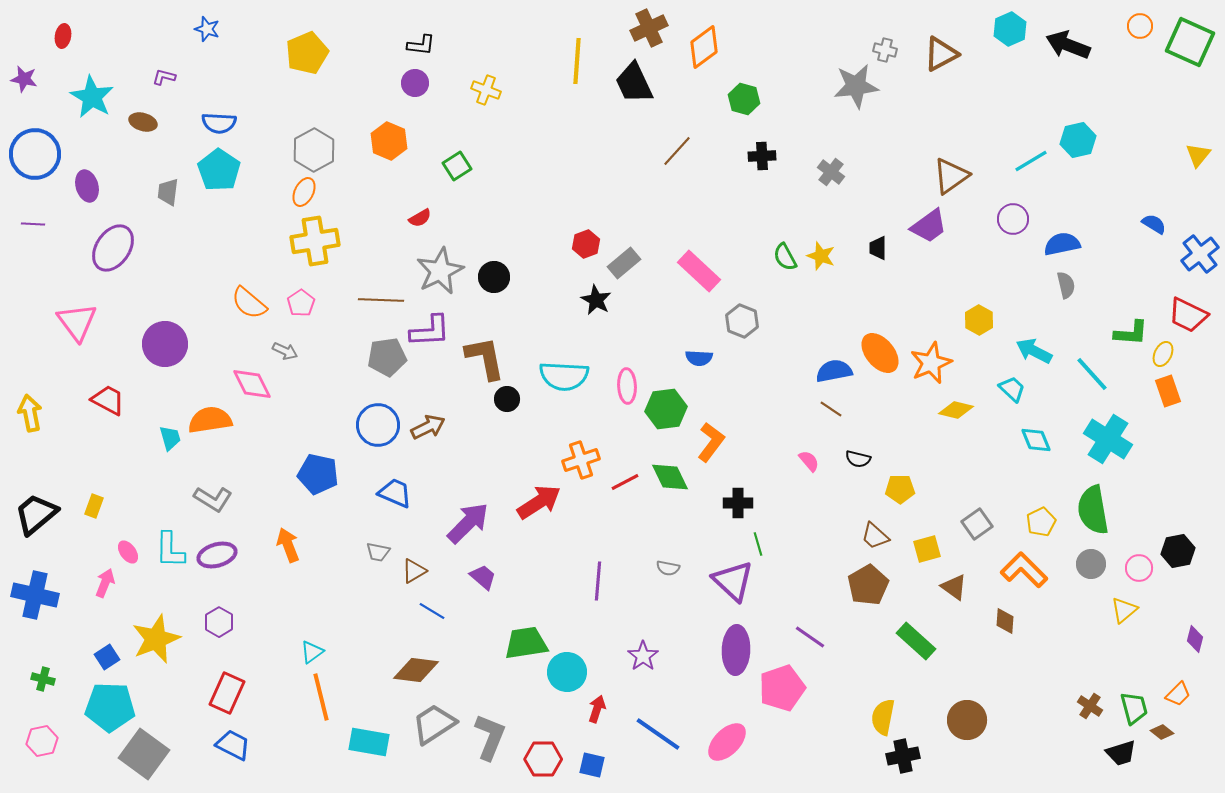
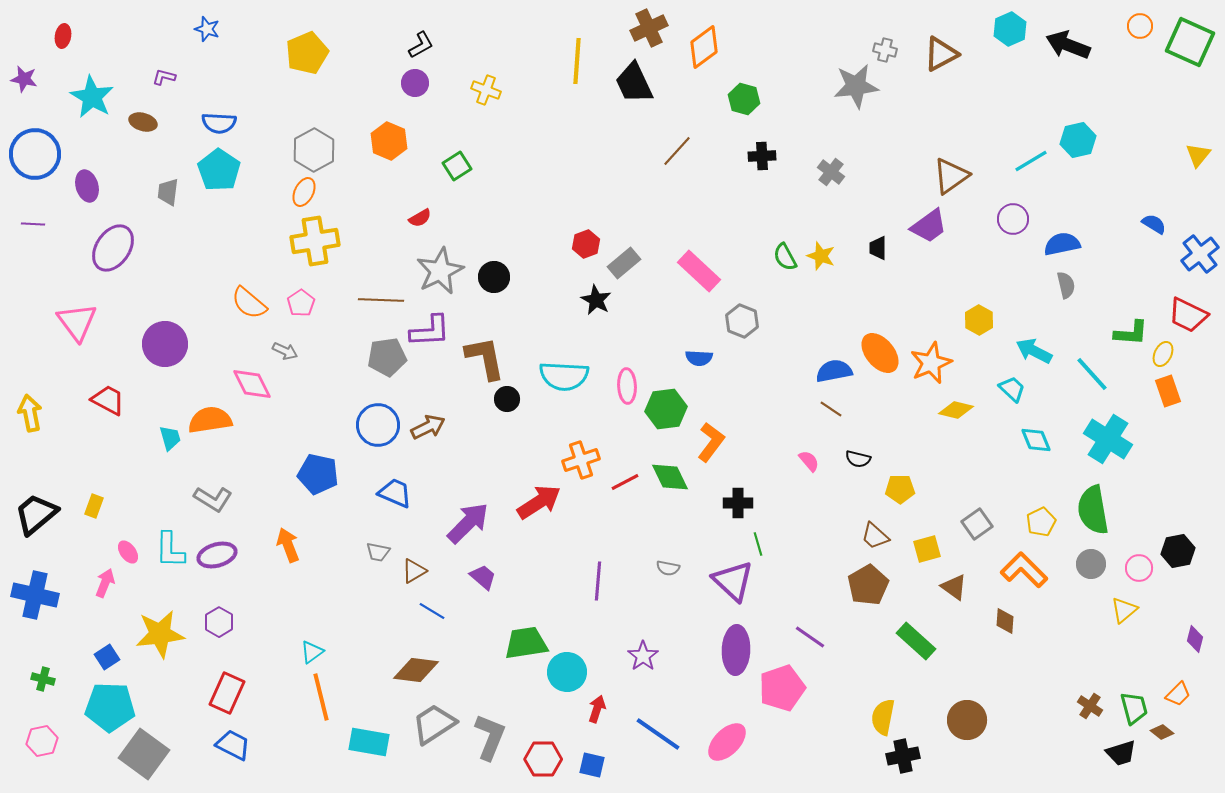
black L-shape at (421, 45): rotated 36 degrees counterclockwise
yellow star at (156, 639): moved 4 px right, 5 px up; rotated 15 degrees clockwise
